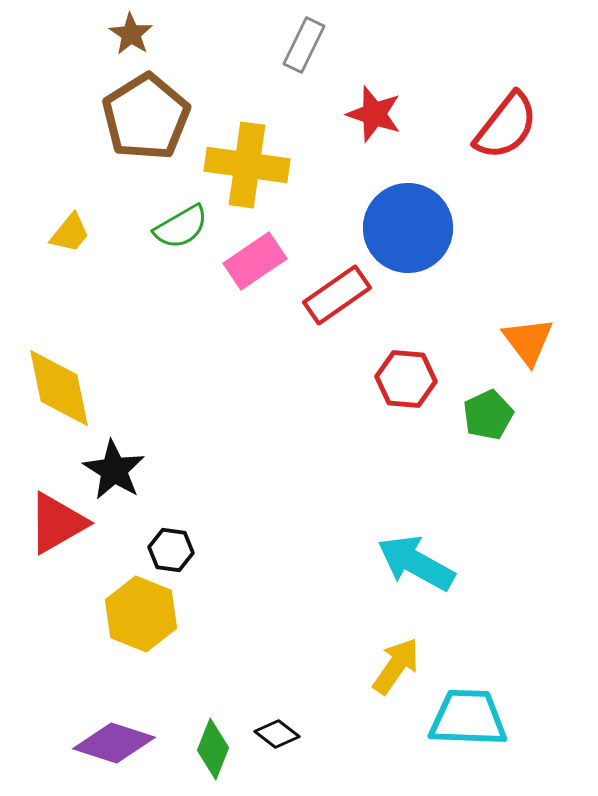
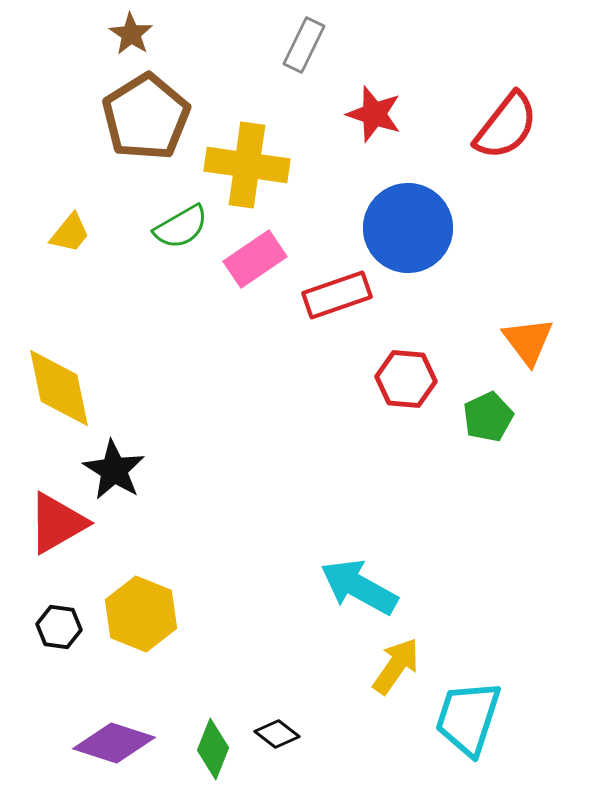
pink rectangle: moved 2 px up
red rectangle: rotated 16 degrees clockwise
green pentagon: moved 2 px down
black hexagon: moved 112 px left, 77 px down
cyan arrow: moved 57 px left, 24 px down
cyan trapezoid: rotated 74 degrees counterclockwise
